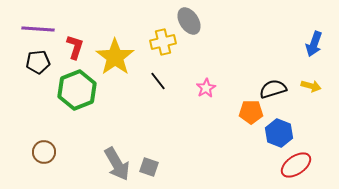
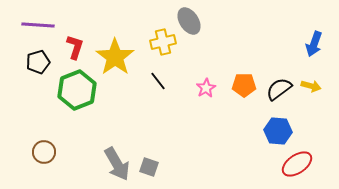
purple line: moved 4 px up
black pentagon: rotated 10 degrees counterclockwise
black semicircle: moved 6 px right; rotated 20 degrees counterclockwise
orange pentagon: moved 7 px left, 27 px up
blue hexagon: moved 1 px left, 2 px up; rotated 16 degrees counterclockwise
red ellipse: moved 1 px right, 1 px up
